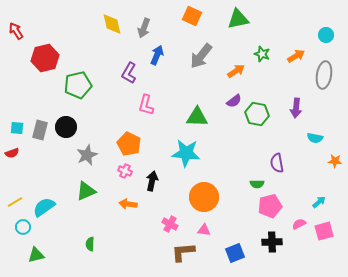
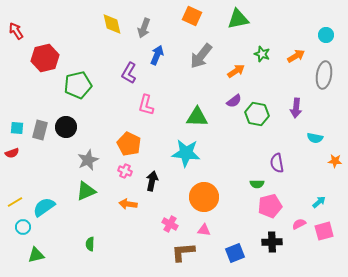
gray star at (87, 155): moved 1 px right, 5 px down
